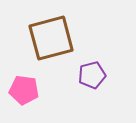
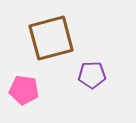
purple pentagon: rotated 12 degrees clockwise
